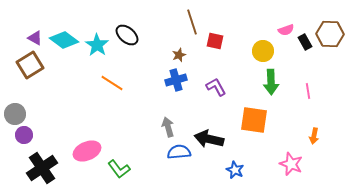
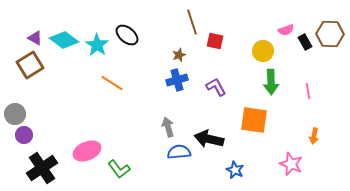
blue cross: moved 1 px right
